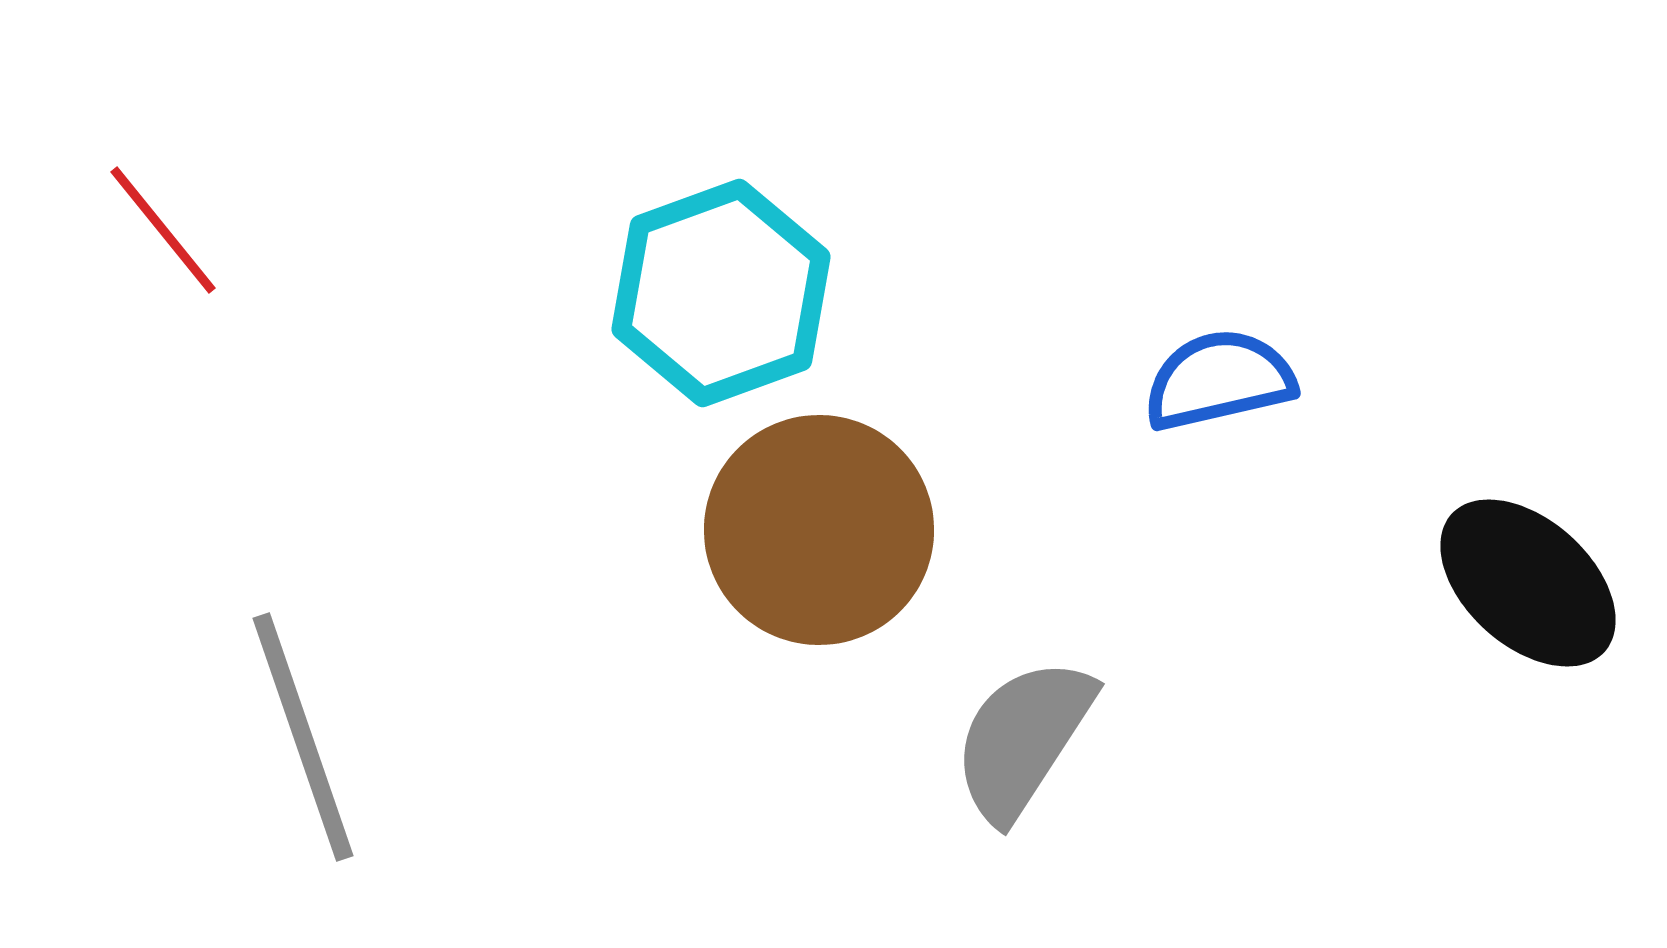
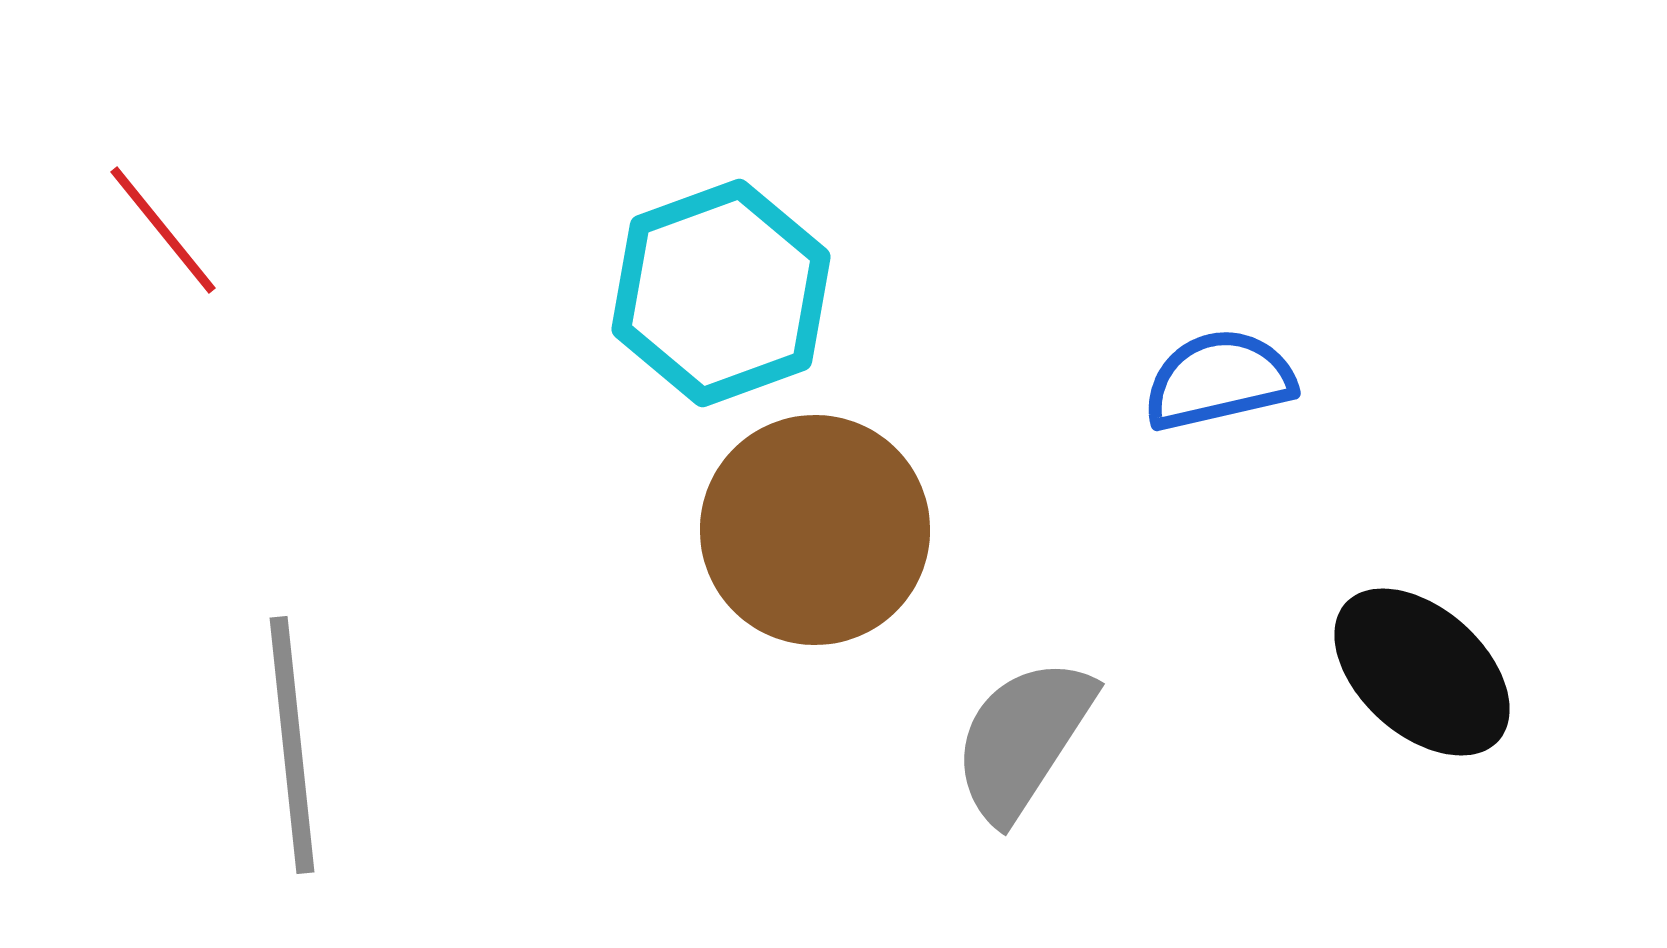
brown circle: moved 4 px left
black ellipse: moved 106 px left, 89 px down
gray line: moved 11 px left, 8 px down; rotated 13 degrees clockwise
